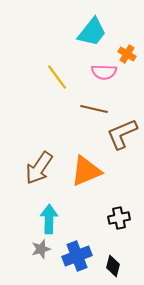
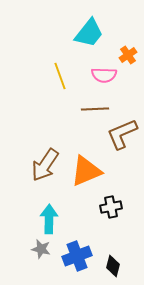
cyan trapezoid: moved 3 px left, 1 px down
orange cross: moved 1 px right, 1 px down; rotated 24 degrees clockwise
pink semicircle: moved 3 px down
yellow line: moved 3 px right, 1 px up; rotated 16 degrees clockwise
brown line: moved 1 px right; rotated 16 degrees counterclockwise
brown arrow: moved 6 px right, 3 px up
black cross: moved 8 px left, 11 px up
gray star: rotated 30 degrees clockwise
